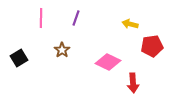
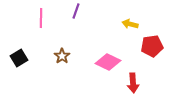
purple line: moved 7 px up
brown star: moved 6 px down
